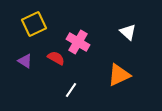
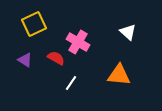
purple triangle: moved 1 px up
orange triangle: rotated 30 degrees clockwise
white line: moved 7 px up
